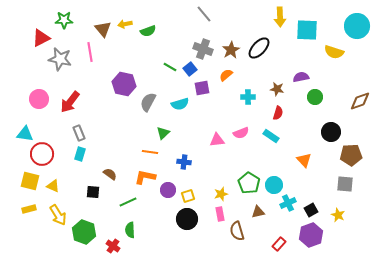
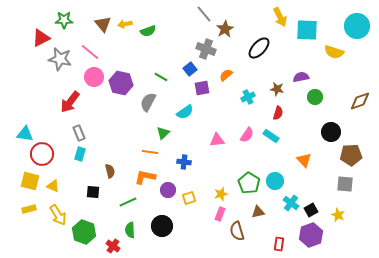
yellow arrow at (280, 17): rotated 24 degrees counterclockwise
brown triangle at (103, 29): moved 5 px up
gray cross at (203, 49): moved 3 px right
brown star at (231, 50): moved 6 px left, 21 px up
pink line at (90, 52): rotated 42 degrees counterclockwise
green line at (170, 67): moved 9 px left, 10 px down
purple hexagon at (124, 84): moved 3 px left, 1 px up
cyan cross at (248, 97): rotated 24 degrees counterclockwise
pink circle at (39, 99): moved 55 px right, 22 px up
cyan semicircle at (180, 104): moved 5 px right, 8 px down; rotated 18 degrees counterclockwise
pink semicircle at (241, 133): moved 6 px right, 2 px down; rotated 35 degrees counterclockwise
brown semicircle at (110, 174): moved 3 px up; rotated 40 degrees clockwise
cyan circle at (274, 185): moved 1 px right, 4 px up
yellow square at (188, 196): moved 1 px right, 2 px down
cyan cross at (288, 203): moved 3 px right; rotated 28 degrees counterclockwise
pink rectangle at (220, 214): rotated 32 degrees clockwise
black circle at (187, 219): moved 25 px left, 7 px down
red rectangle at (279, 244): rotated 32 degrees counterclockwise
